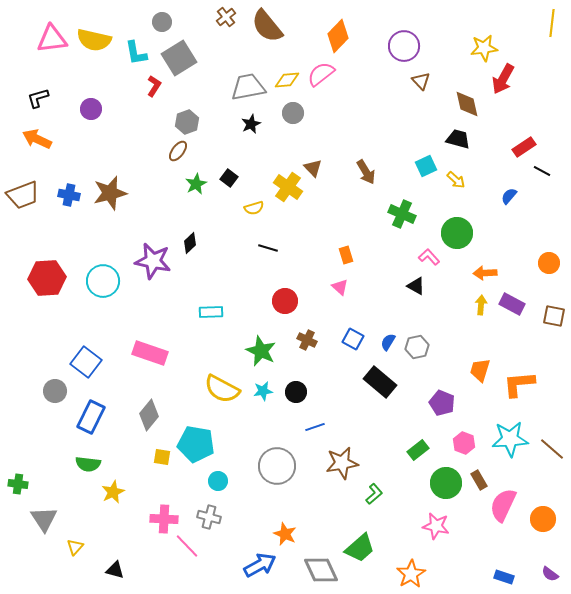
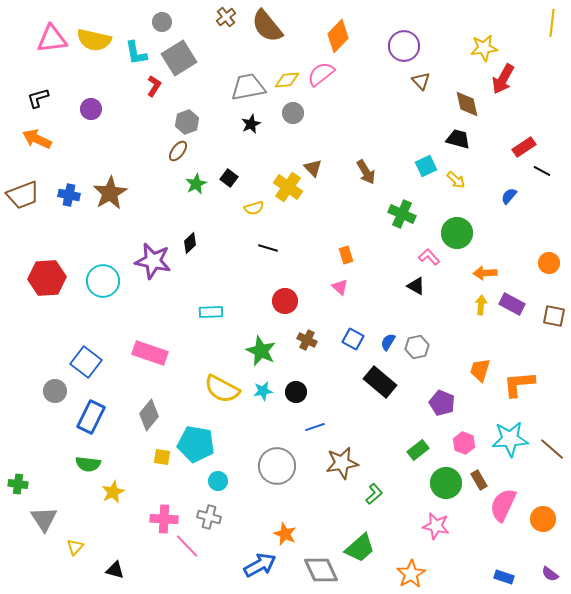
brown star at (110, 193): rotated 16 degrees counterclockwise
